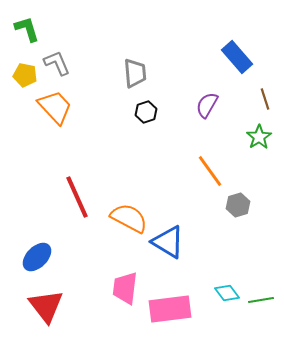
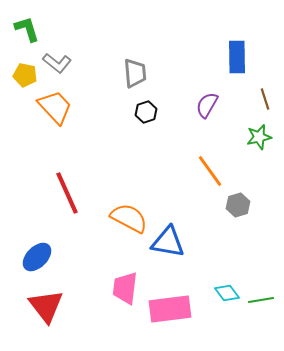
blue rectangle: rotated 40 degrees clockwise
gray L-shape: rotated 152 degrees clockwise
green star: rotated 20 degrees clockwise
red line: moved 10 px left, 4 px up
blue triangle: rotated 21 degrees counterclockwise
